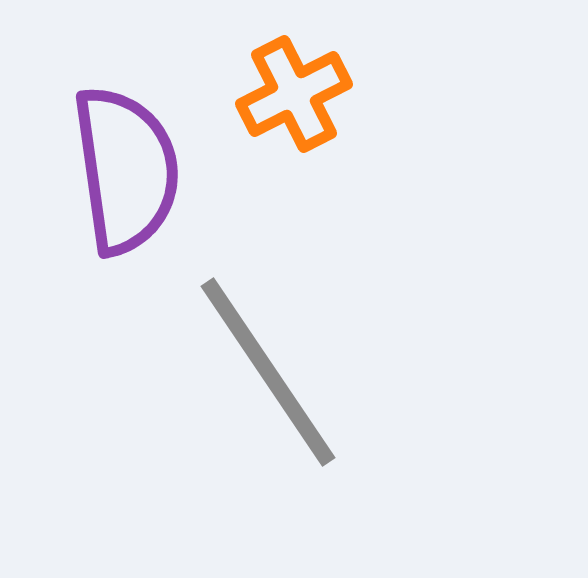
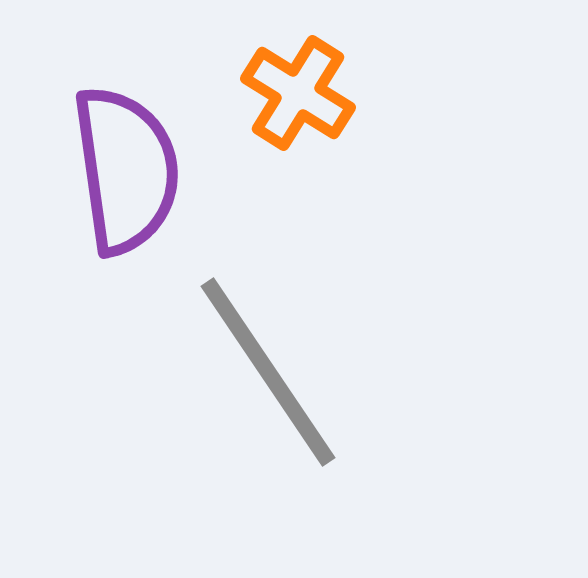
orange cross: moved 4 px right, 1 px up; rotated 31 degrees counterclockwise
